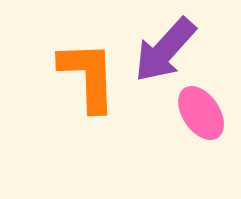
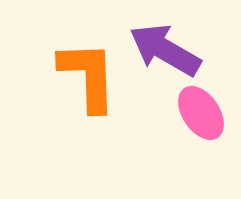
purple arrow: rotated 78 degrees clockwise
